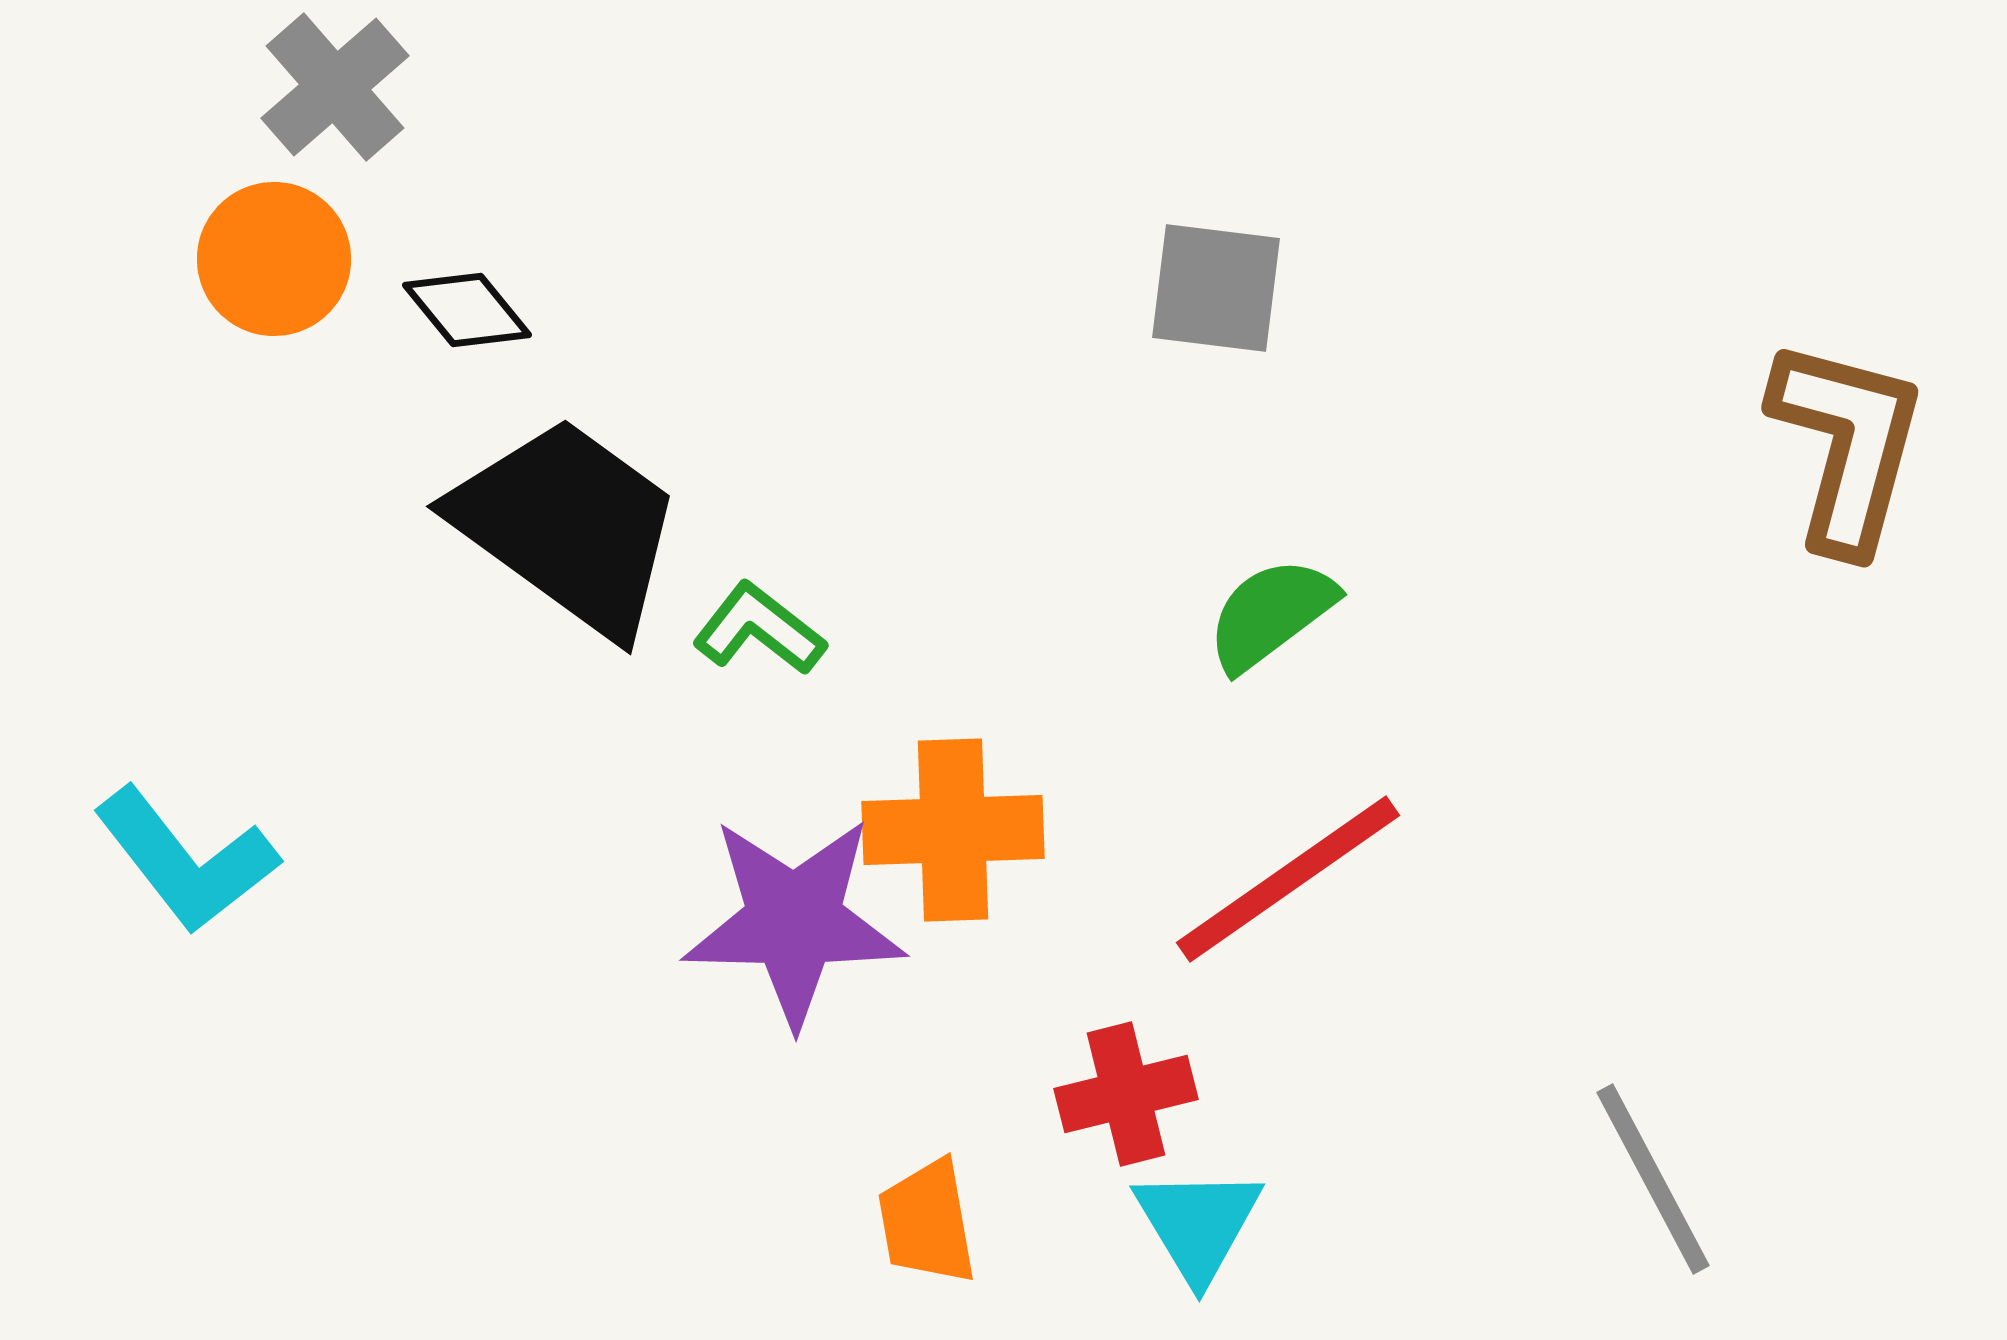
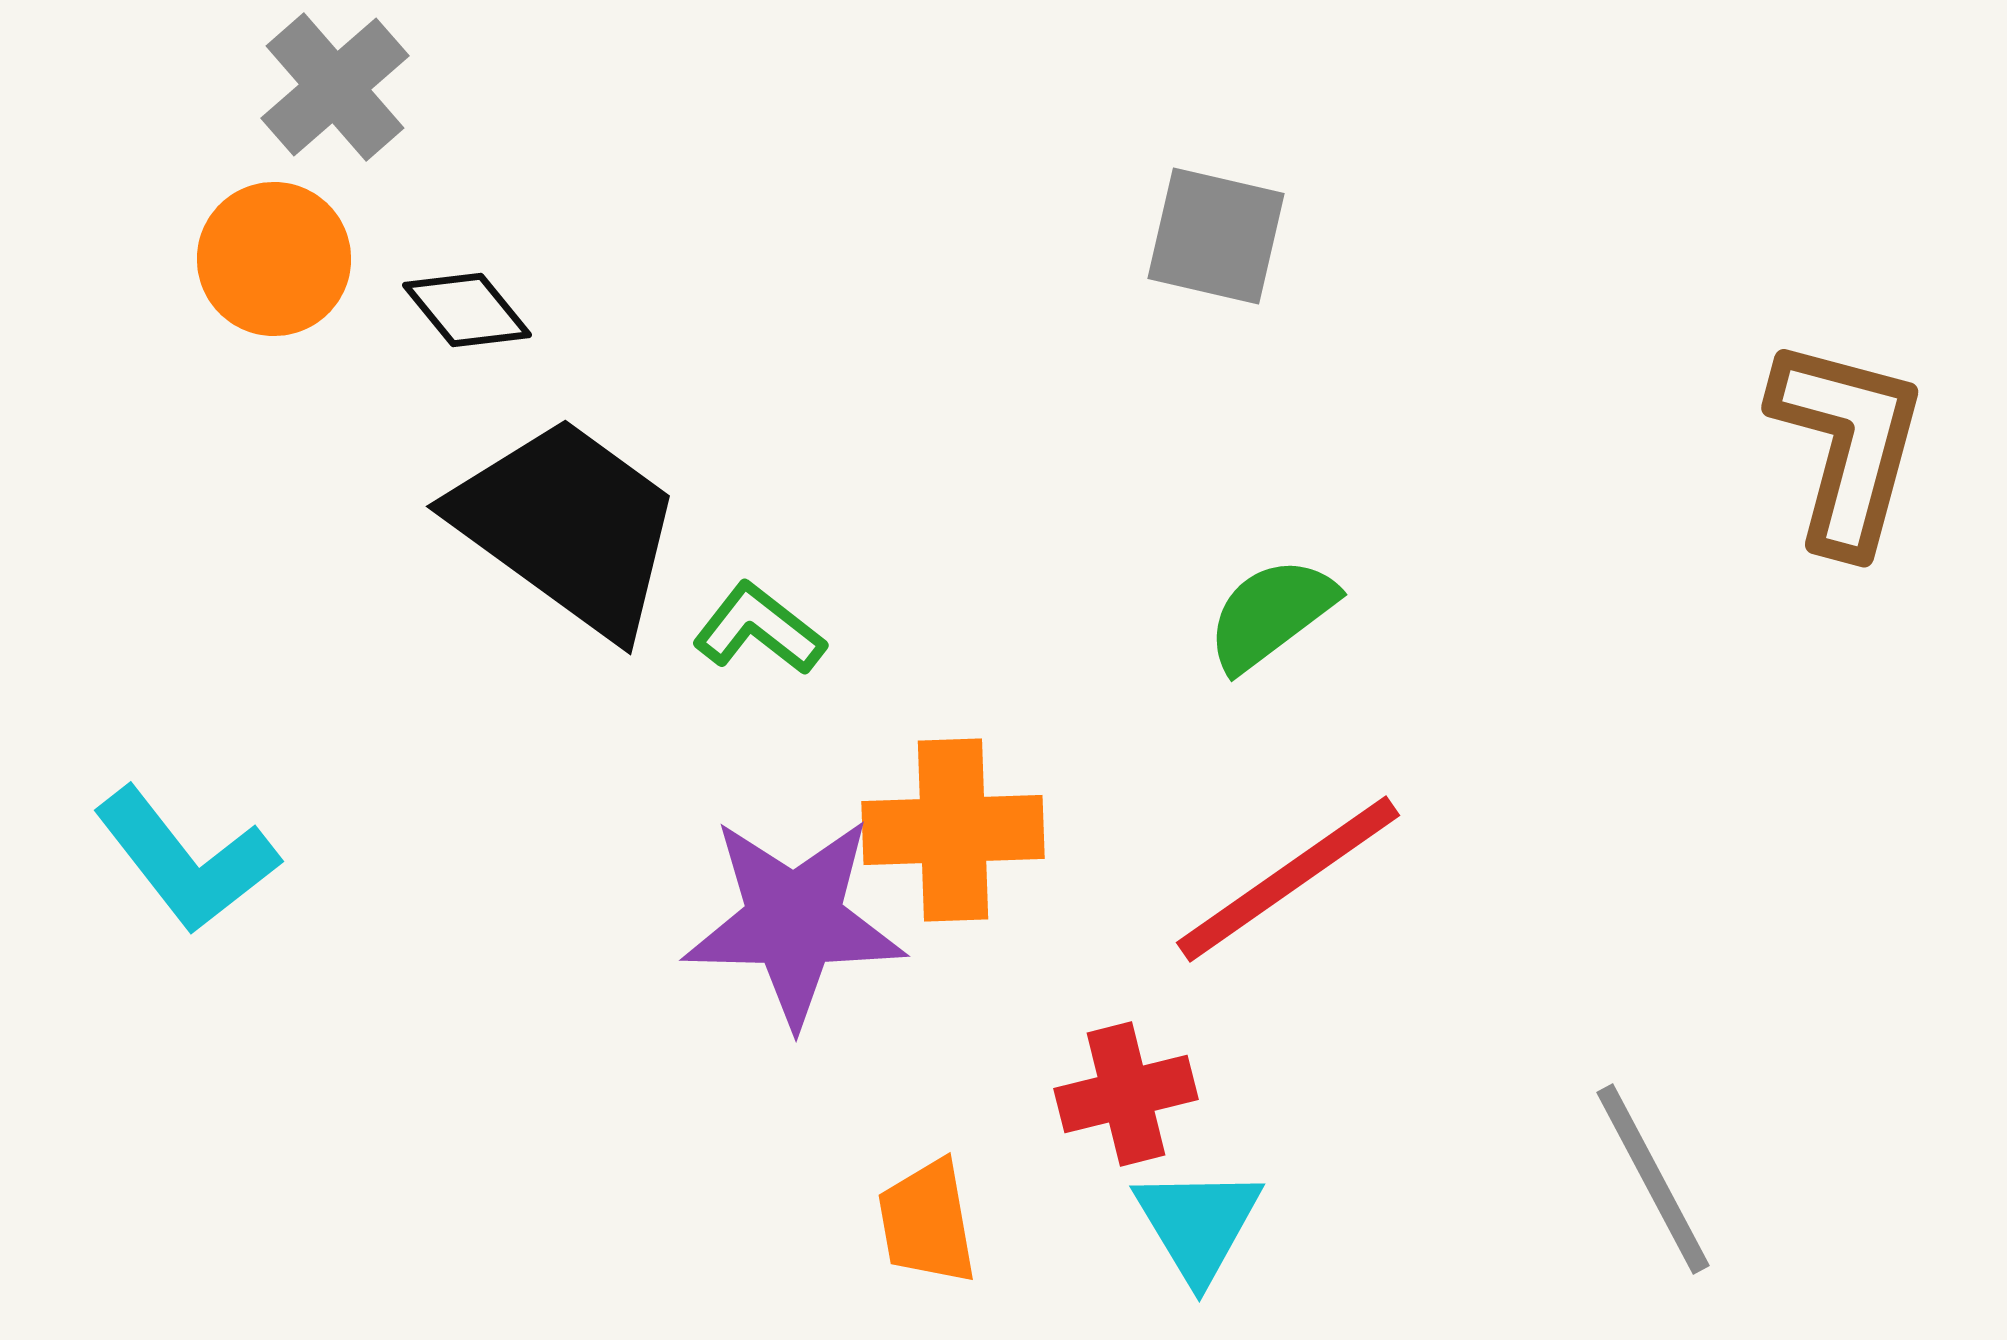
gray square: moved 52 px up; rotated 6 degrees clockwise
